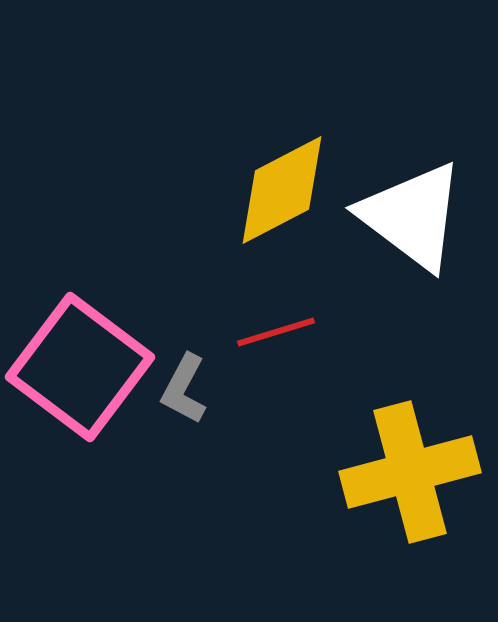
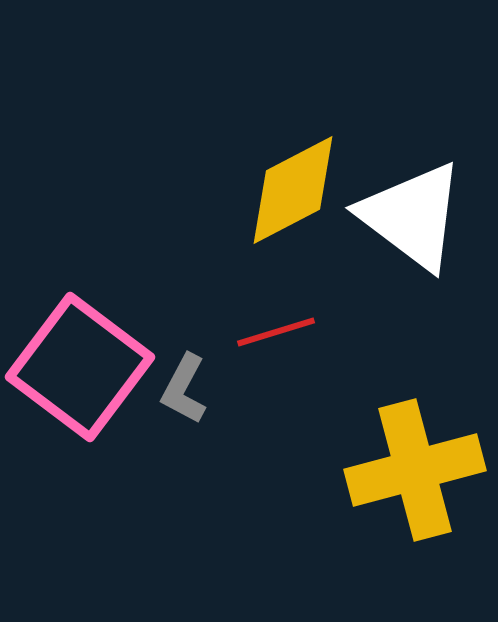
yellow diamond: moved 11 px right
yellow cross: moved 5 px right, 2 px up
